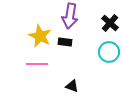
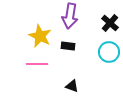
black rectangle: moved 3 px right, 4 px down
